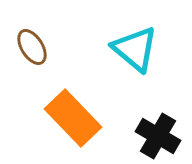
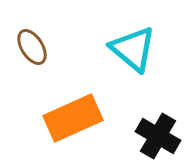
cyan triangle: moved 2 px left
orange rectangle: rotated 70 degrees counterclockwise
